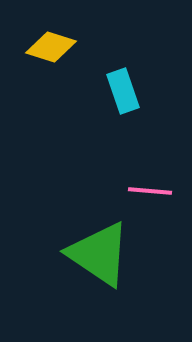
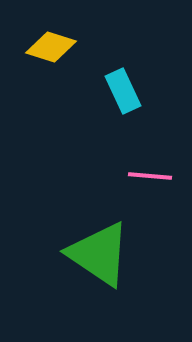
cyan rectangle: rotated 6 degrees counterclockwise
pink line: moved 15 px up
